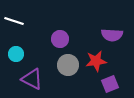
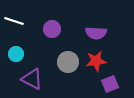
purple semicircle: moved 16 px left, 2 px up
purple circle: moved 8 px left, 10 px up
gray circle: moved 3 px up
